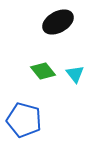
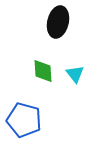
black ellipse: rotated 48 degrees counterclockwise
green diamond: rotated 35 degrees clockwise
